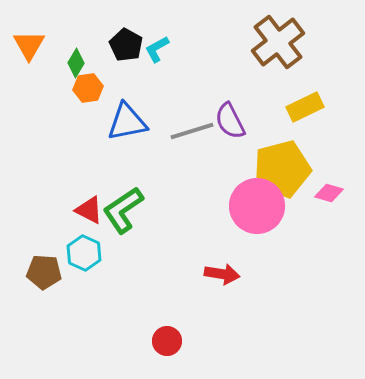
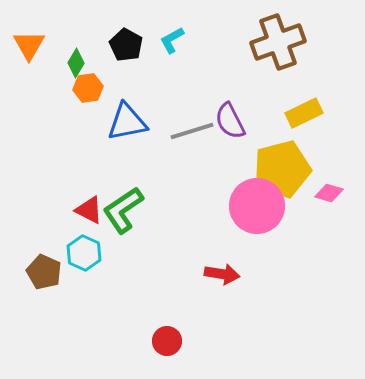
brown cross: rotated 18 degrees clockwise
cyan L-shape: moved 15 px right, 9 px up
yellow rectangle: moved 1 px left, 6 px down
brown pentagon: rotated 20 degrees clockwise
